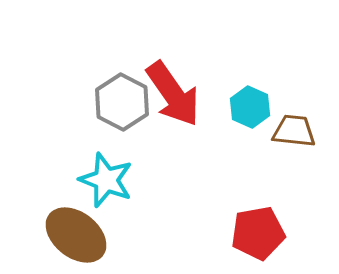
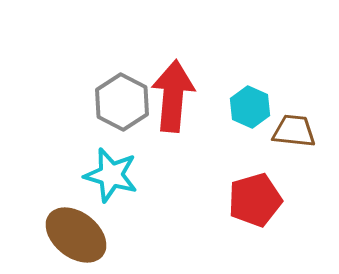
red arrow: moved 2 px down; rotated 140 degrees counterclockwise
cyan star: moved 5 px right, 5 px up; rotated 6 degrees counterclockwise
red pentagon: moved 3 px left, 33 px up; rotated 6 degrees counterclockwise
